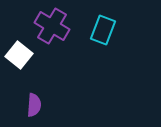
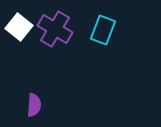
purple cross: moved 3 px right, 3 px down
white square: moved 28 px up
